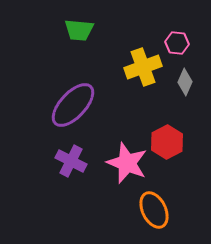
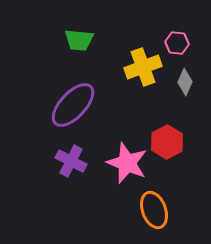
green trapezoid: moved 10 px down
orange ellipse: rotated 6 degrees clockwise
